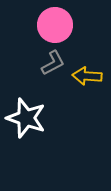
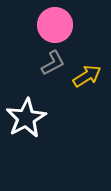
yellow arrow: rotated 144 degrees clockwise
white star: rotated 24 degrees clockwise
